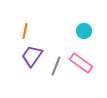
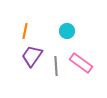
cyan circle: moved 17 px left
gray line: rotated 24 degrees counterclockwise
